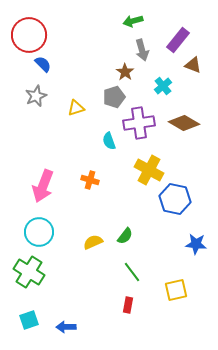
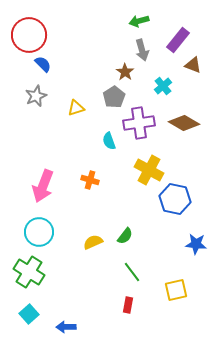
green arrow: moved 6 px right
gray pentagon: rotated 15 degrees counterclockwise
cyan square: moved 6 px up; rotated 24 degrees counterclockwise
